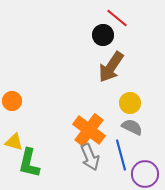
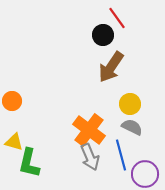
red line: rotated 15 degrees clockwise
yellow circle: moved 1 px down
